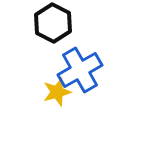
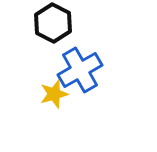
yellow star: moved 3 px left, 2 px down
